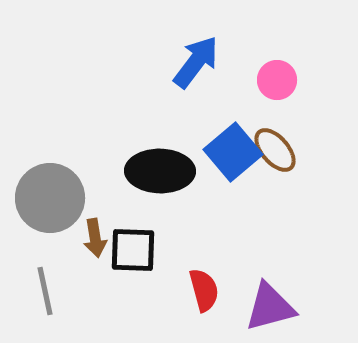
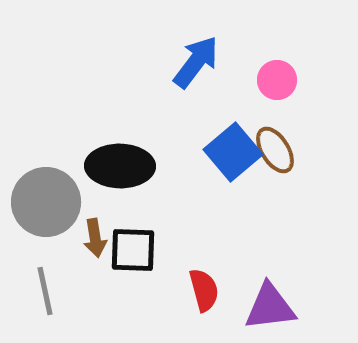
brown ellipse: rotated 9 degrees clockwise
black ellipse: moved 40 px left, 5 px up
gray circle: moved 4 px left, 4 px down
purple triangle: rotated 8 degrees clockwise
